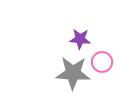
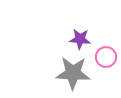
pink circle: moved 4 px right, 5 px up
